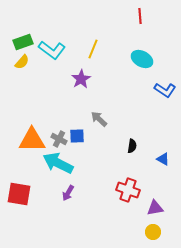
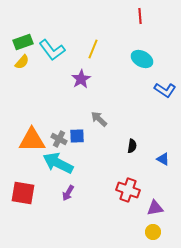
cyan L-shape: rotated 16 degrees clockwise
red square: moved 4 px right, 1 px up
